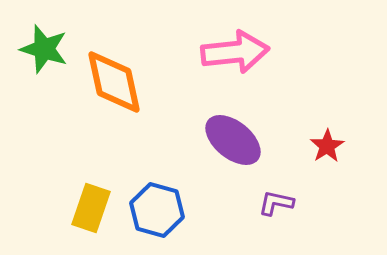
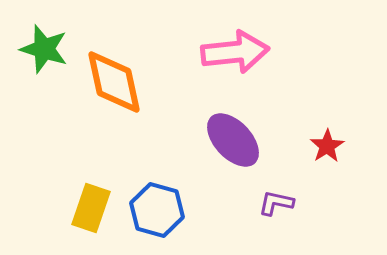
purple ellipse: rotated 8 degrees clockwise
